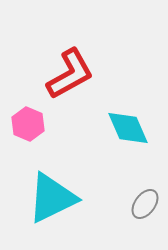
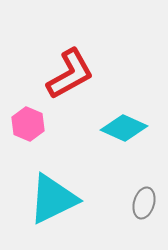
cyan diamond: moved 4 px left; rotated 42 degrees counterclockwise
cyan triangle: moved 1 px right, 1 px down
gray ellipse: moved 1 px left, 1 px up; rotated 20 degrees counterclockwise
